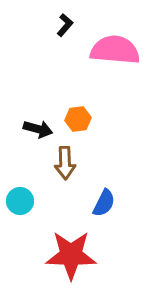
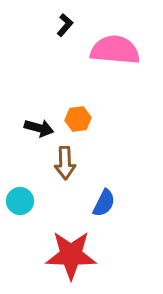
black arrow: moved 1 px right, 1 px up
